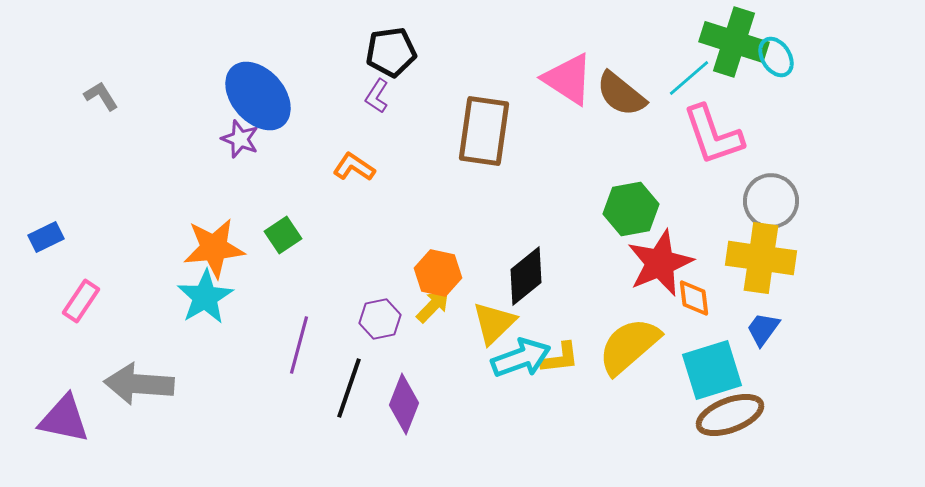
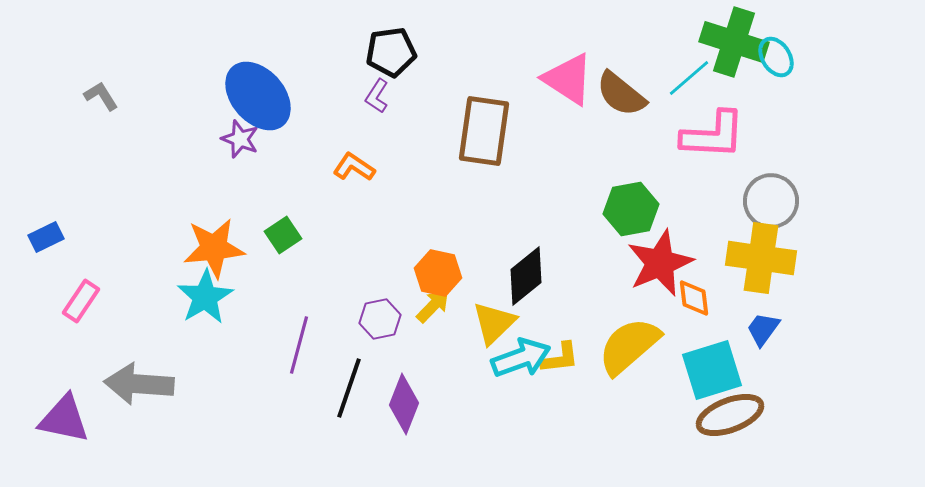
pink L-shape: rotated 68 degrees counterclockwise
